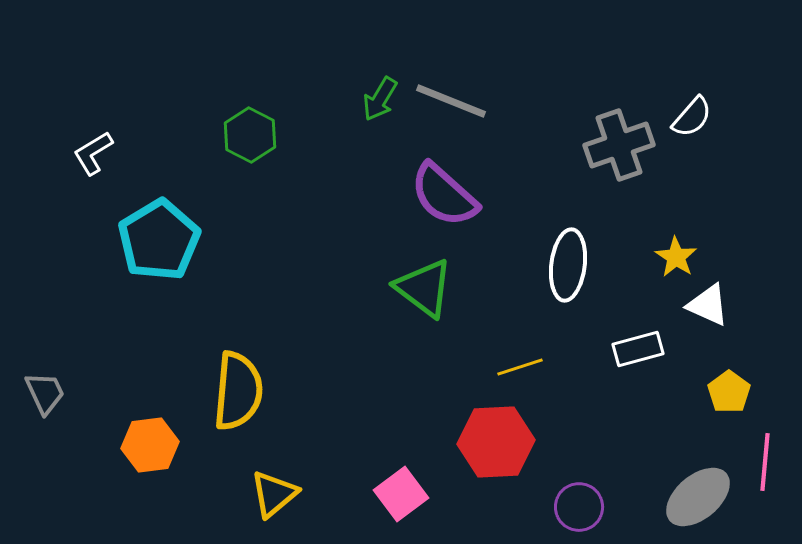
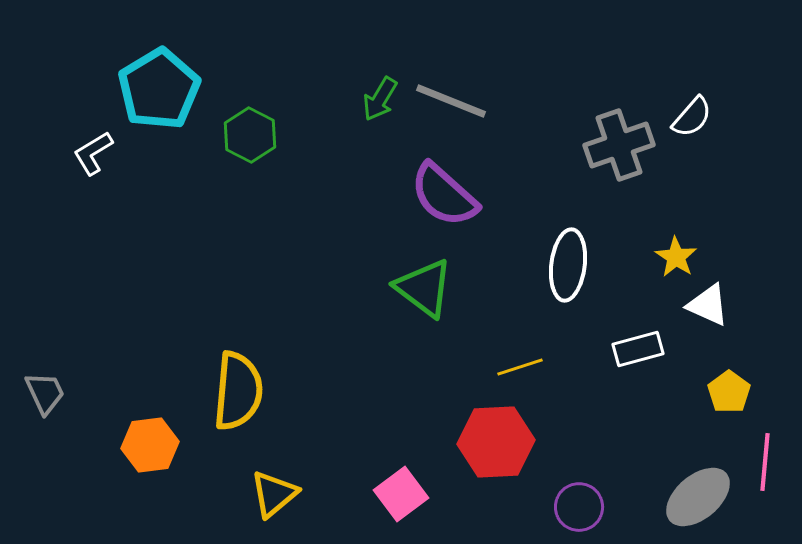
cyan pentagon: moved 151 px up
